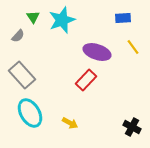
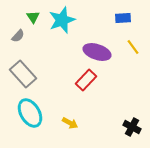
gray rectangle: moved 1 px right, 1 px up
